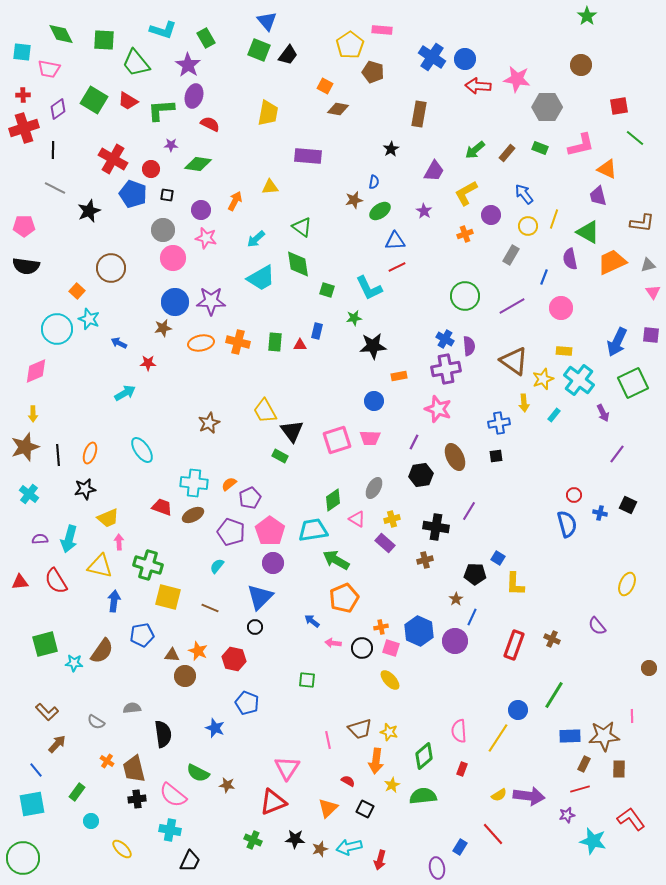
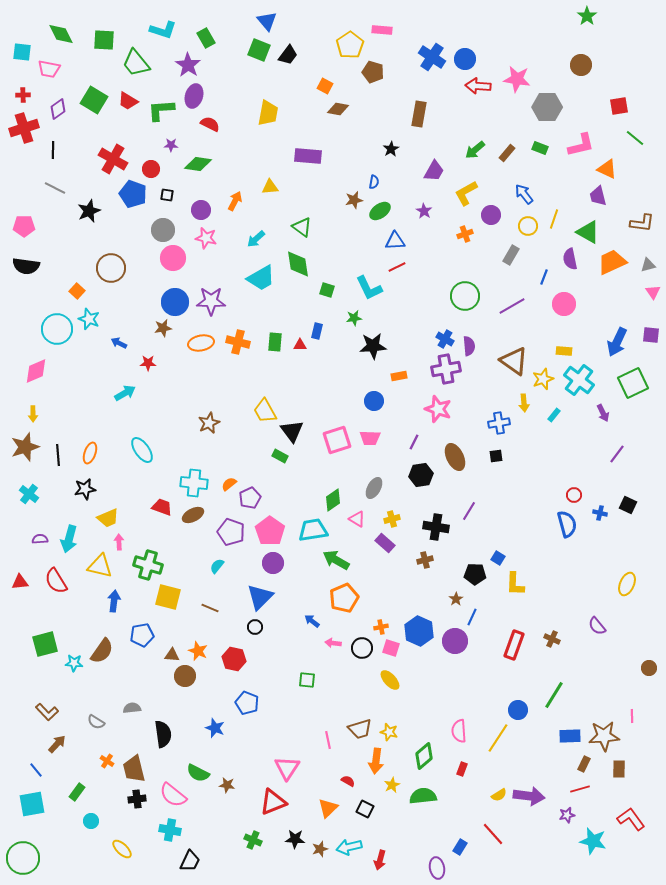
pink circle at (561, 308): moved 3 px right, 4 px up
